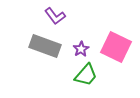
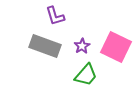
purple L-shape: rotated 20 degrees clockwise
purple star: moved 1 px right, 3 px up
